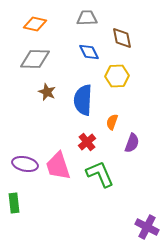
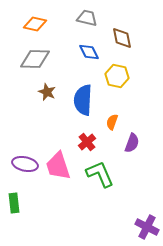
gray trapezoid: rotated 15 degrees clockwise
yellow hexagon: rotated 15 degrees clockwise
